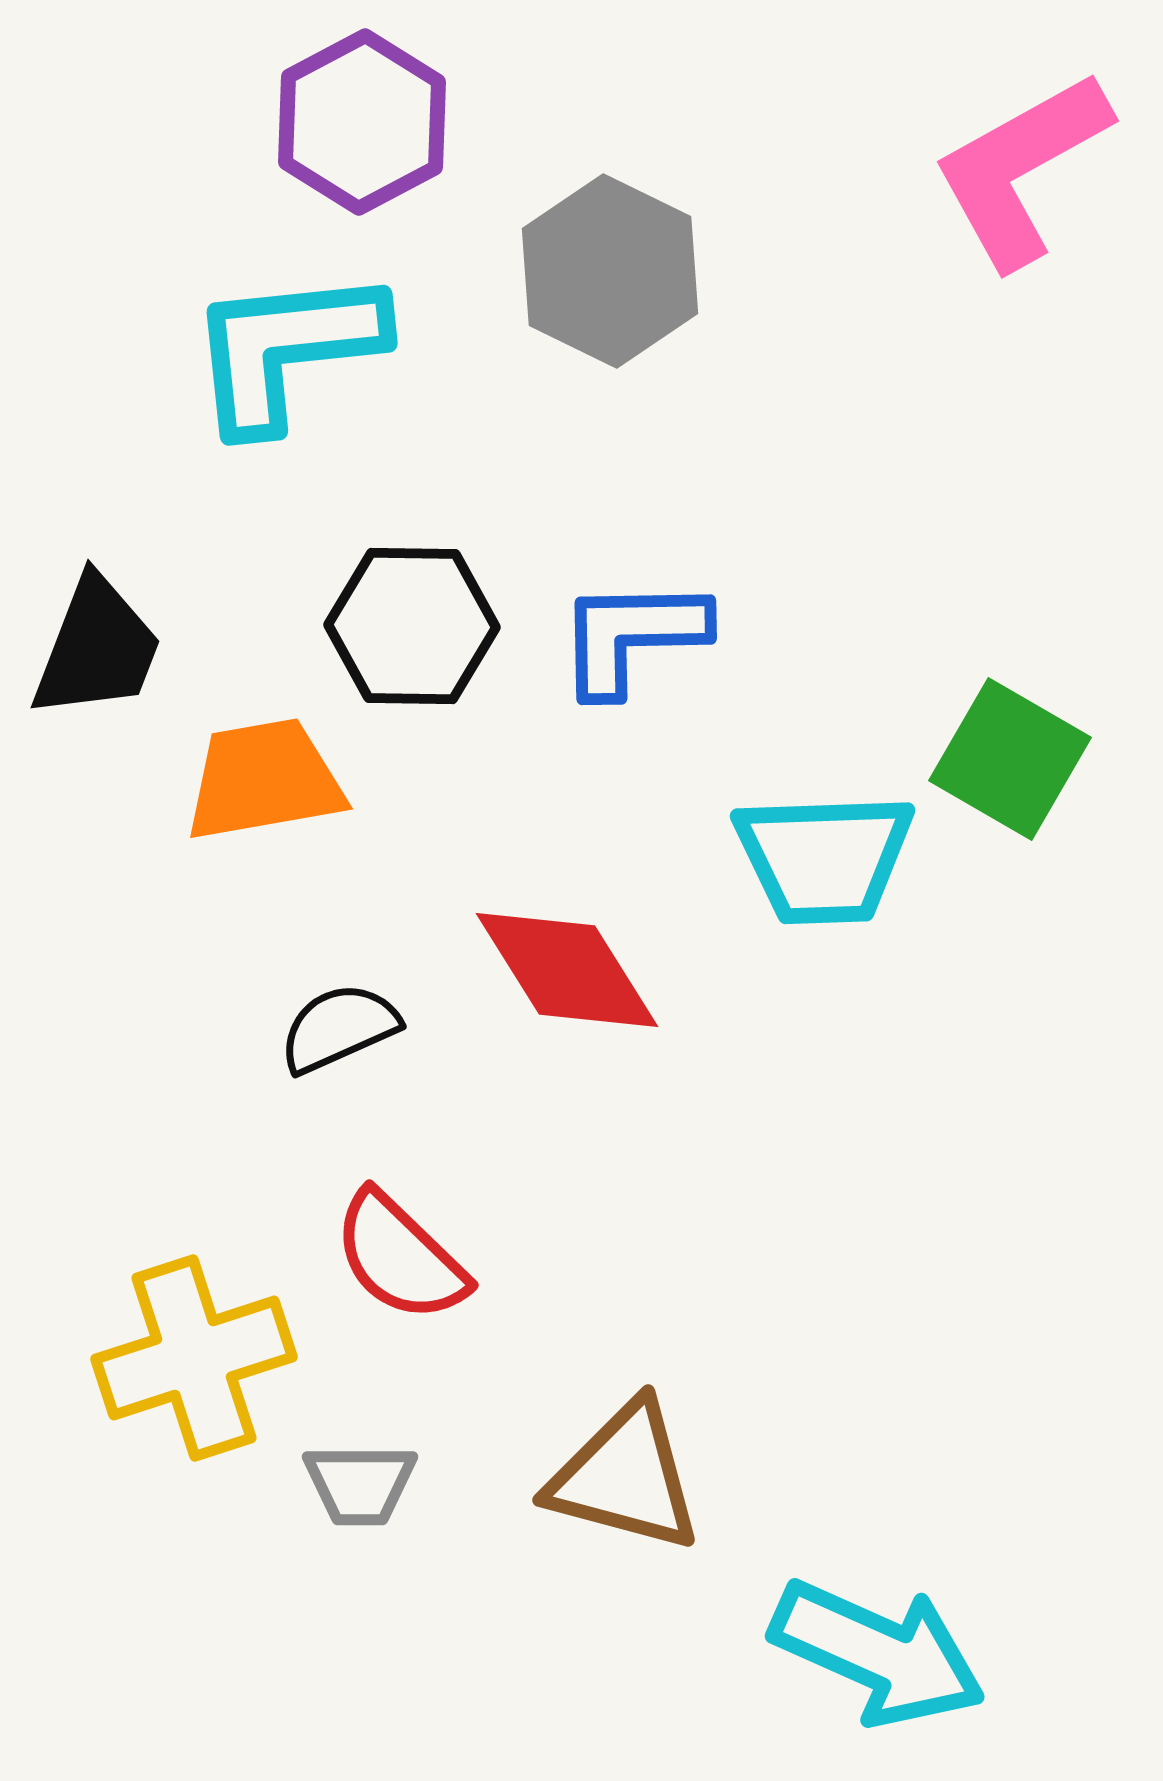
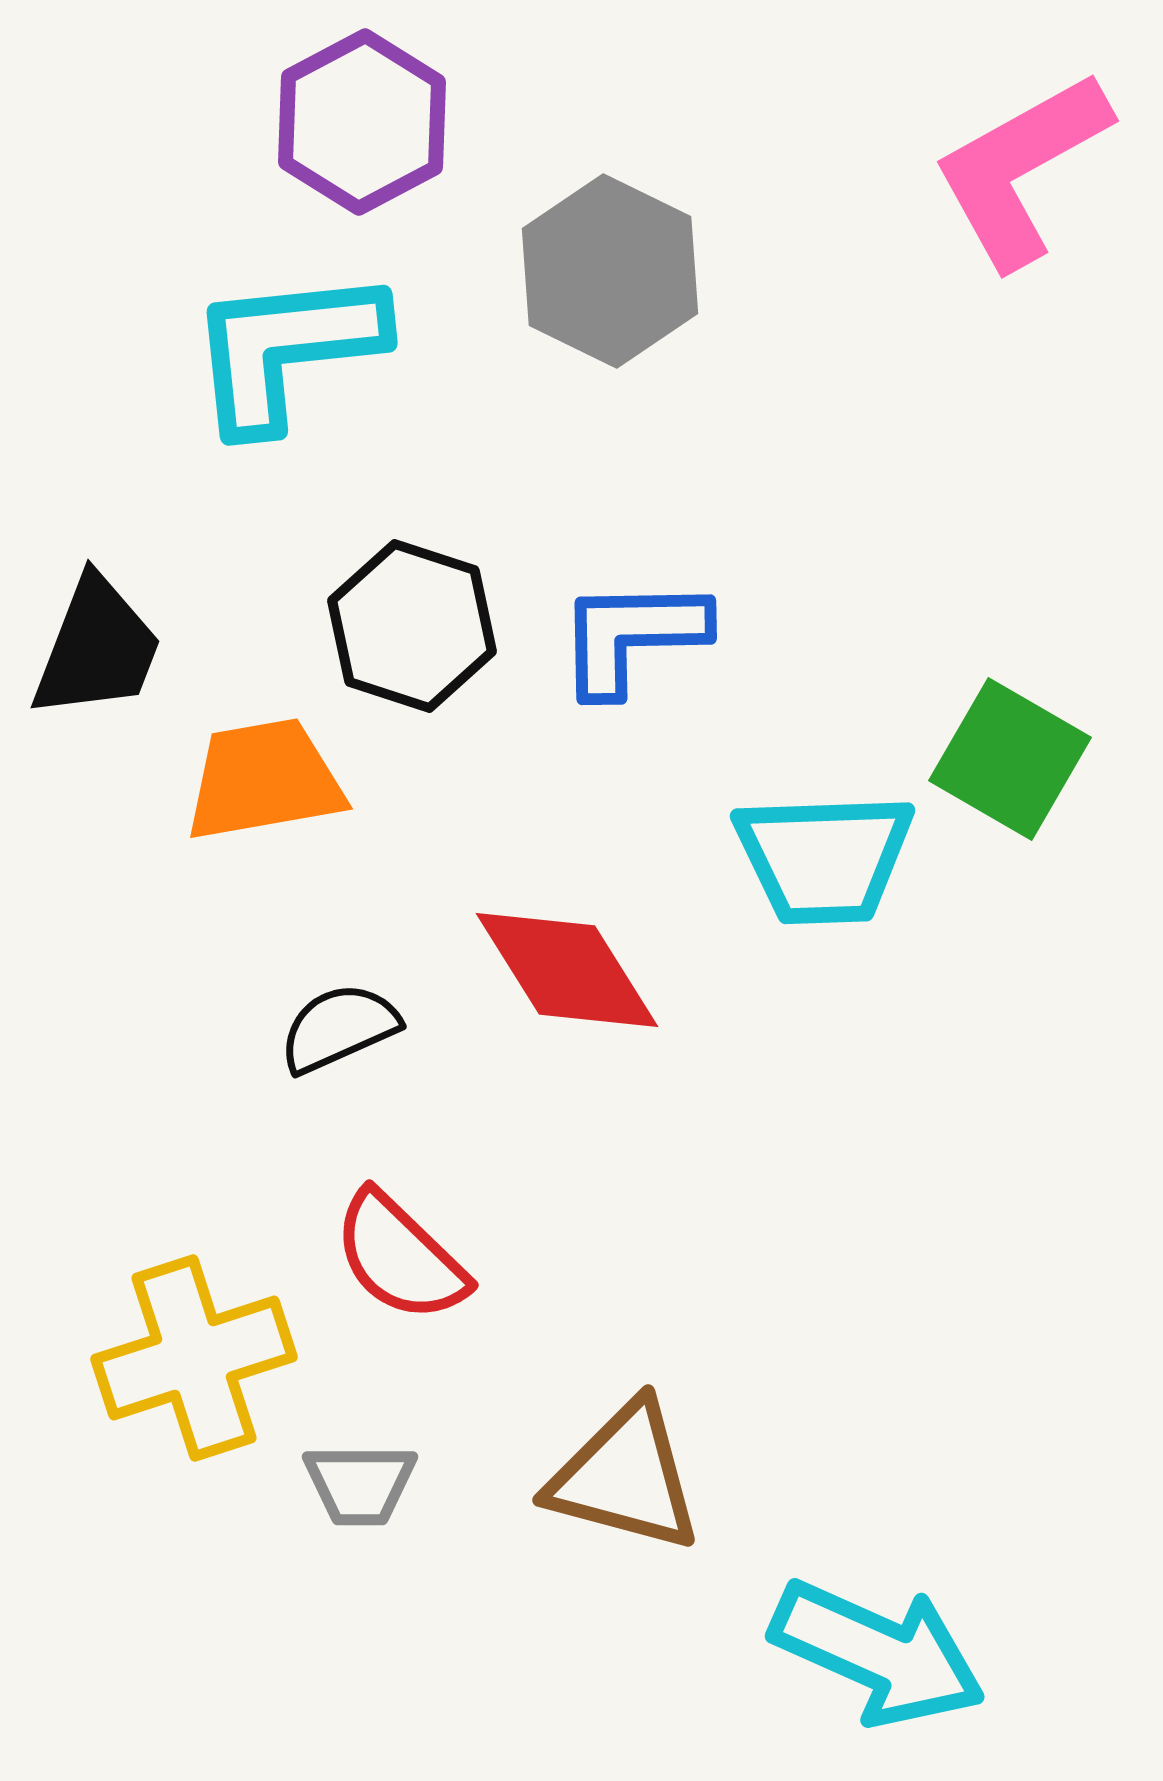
black hexagon: rotated 17 degrees clockwise
